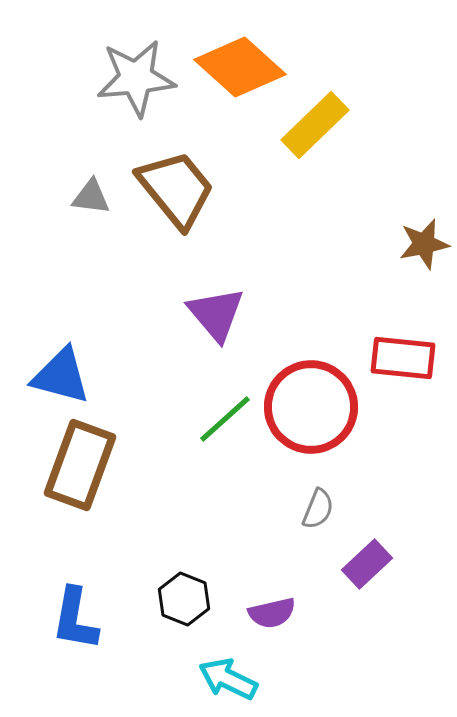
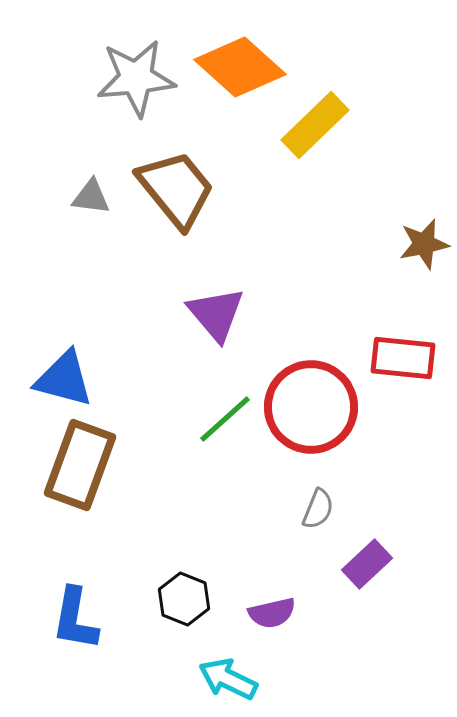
blue triangle: moved 3 px right, 3 px down
